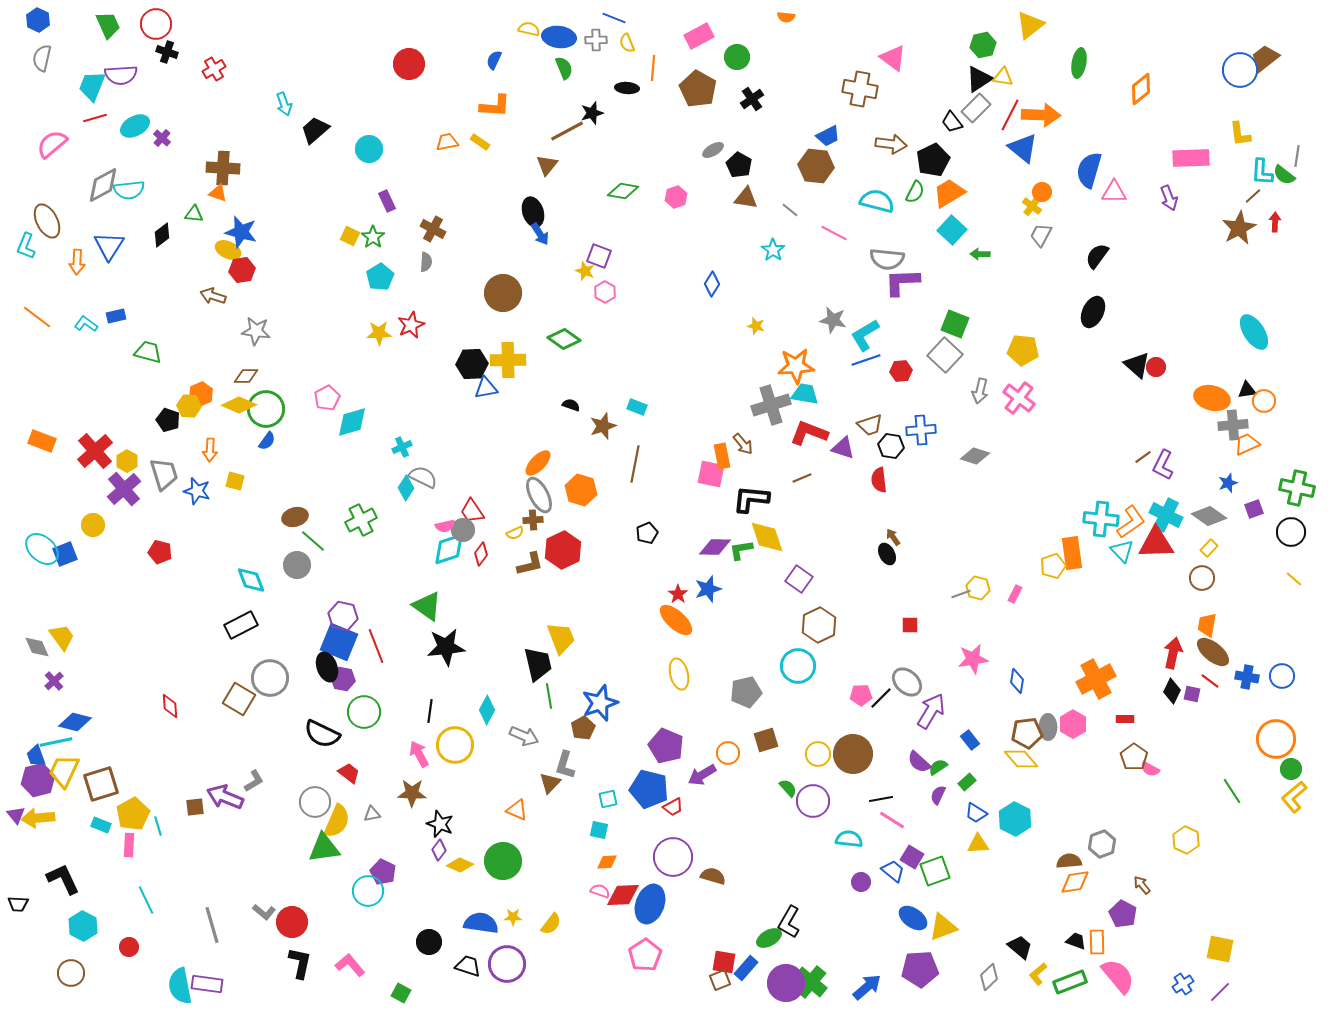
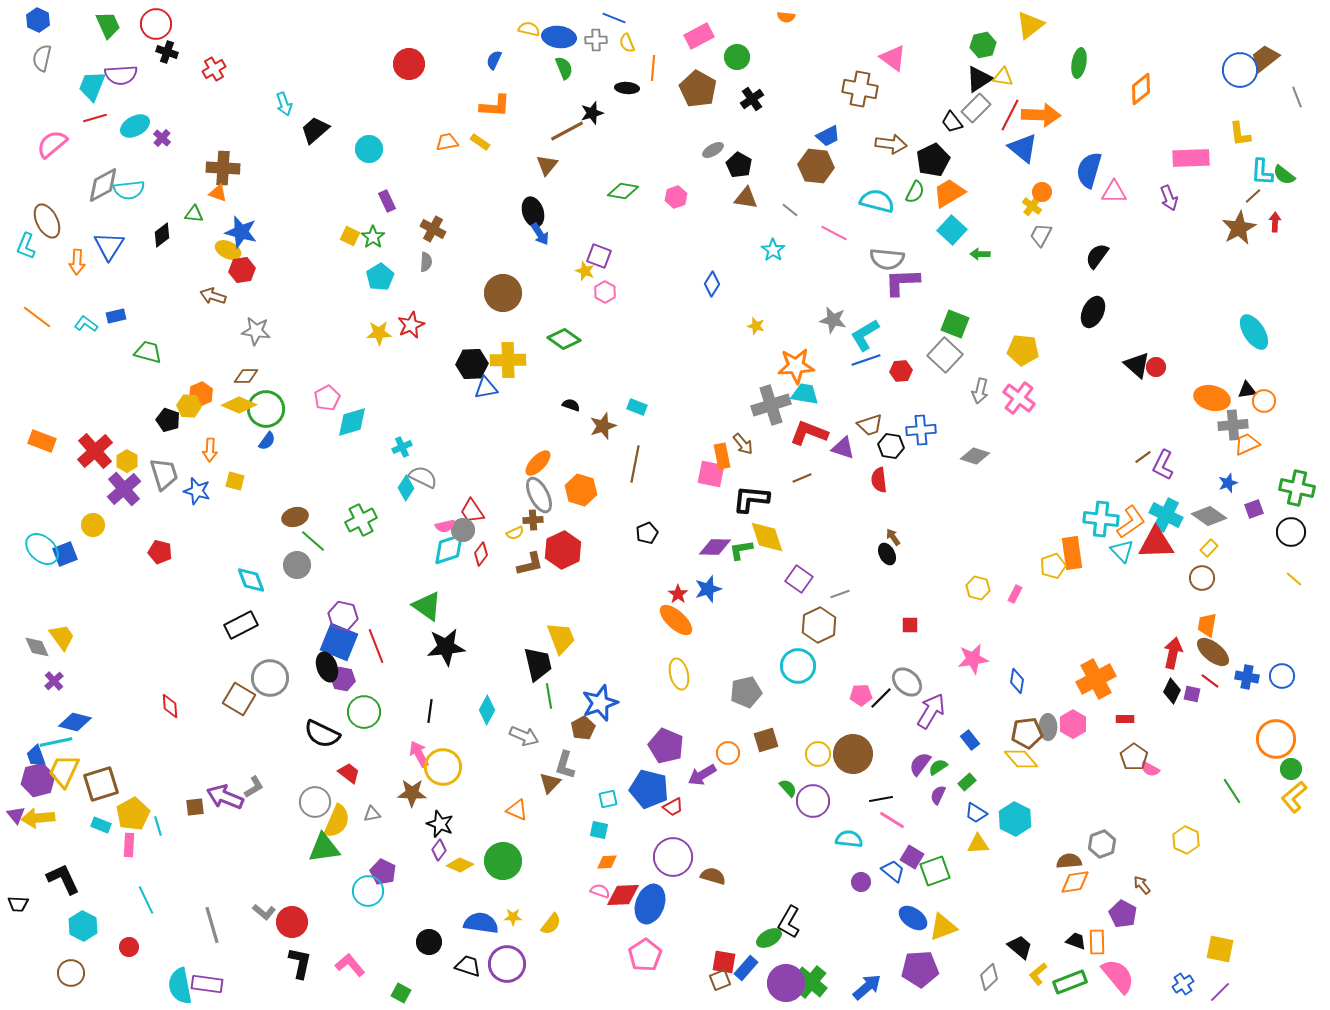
gray line at (1297, 156): moved 59 px up; rotated 30 degrees counterclockwise
gray line at (961, 594): moved 121 px left
yellow circle at (455, 745): moved 12 px left, 22 px down
purple semicircle at (919, 762): moved 1 px right, 2 px down; rotated 85 degrees clockwise
gray L-shape at (254, 781): moved 6 px down
